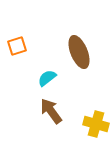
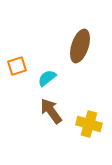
orange square: moved 20 px down
brown ellipse: moved 1 px right, 6 px up; rotated 40 degrees clockwise
yellow cross: moved 7 px left
